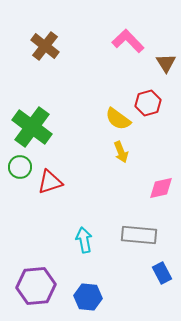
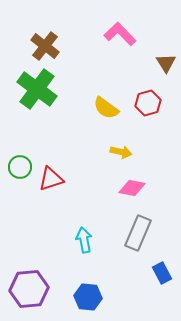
pink L-shape: moved 8 px left, 7 px up
yellow semicircle: moved 12 px left, 11 px up
green cross: moved 5 px right, 38 px up
yellow arrow: rotated 55 degrees counterclockwise
red triangle: moved 1 px right, 3 px up
pink diamond: moved 29 px left; rotated 24 degrees clockwise
gray rectangle: moved 1 px left, 2 px up; rotated 72 degrees counterclockwise
purple hexagon: moved 7 px left, 3 px down
